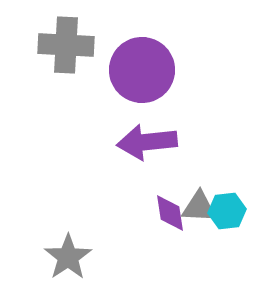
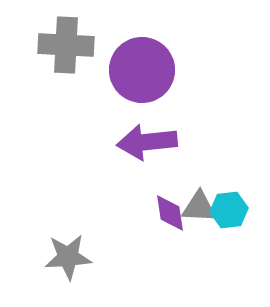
cyan hexagon: moved 2 px right, 1 px up
gray star: rotated 30 degrees clockwise
